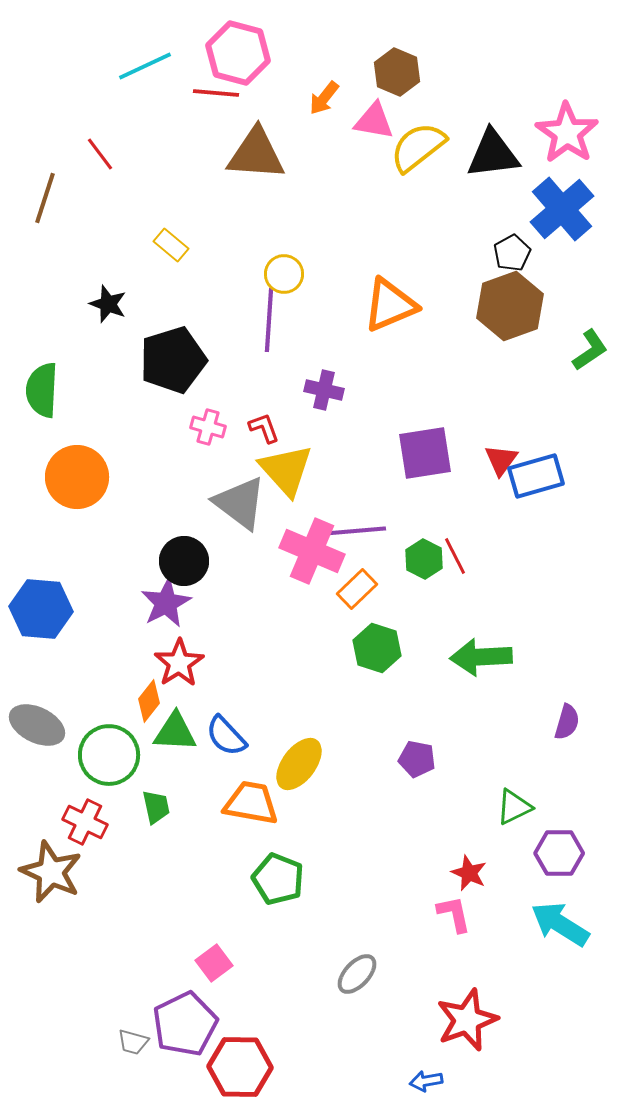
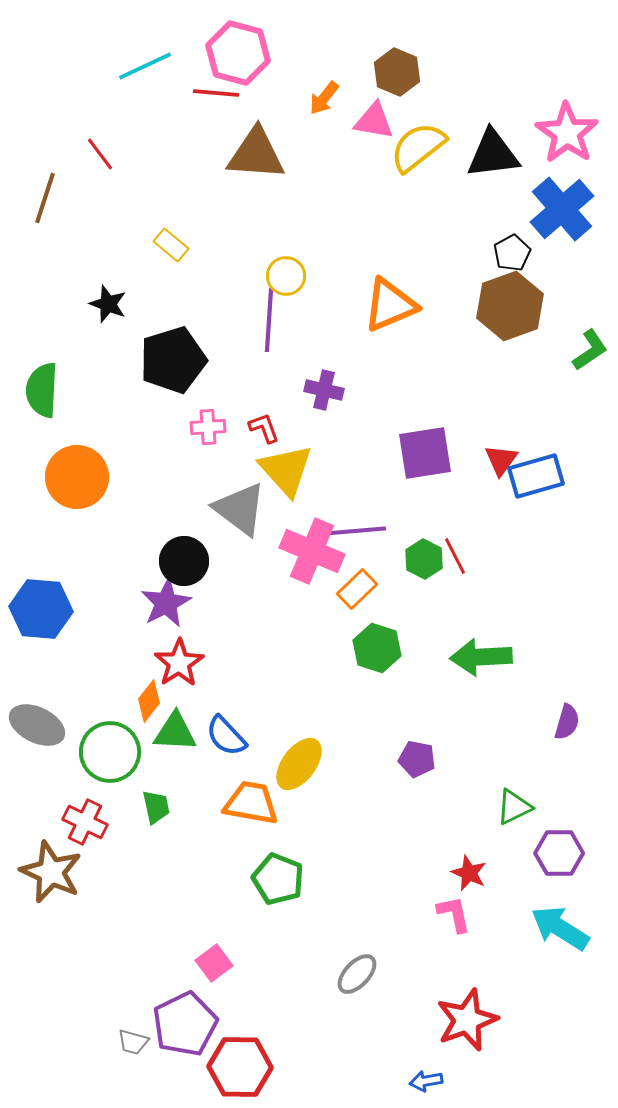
yellow circle at (284, 274): moved 2 px right, 2 px down
pink cross at (208, 427): rotated 20 degrees counterclockwise
gray triangle at (240, 503): moved 6 px down
green circle at (109, 755): moved 1 px right, 3 px up
cyan arrow at (560, 924): moved 4 px down
